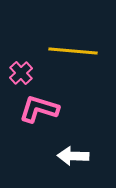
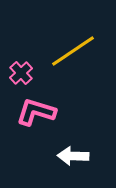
yellow line: rotated 39 degrees counterclockwise
pink L-shape: moved 3 px left, 3 px down
